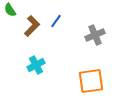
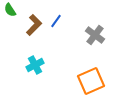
brown L-shape: moved 2 px right, 1 px up
gray cross: rotated 30 degrees counterclockwise
cyan cross: moved 1 px left
orange square: rotated 16 degrees counterclockwise
